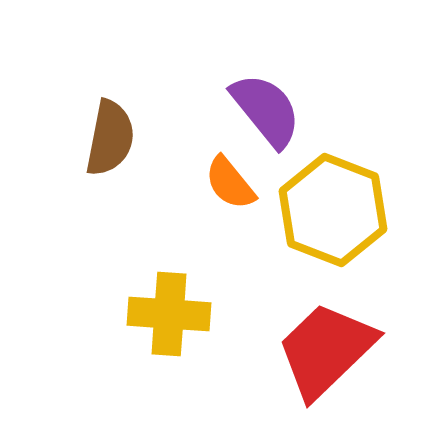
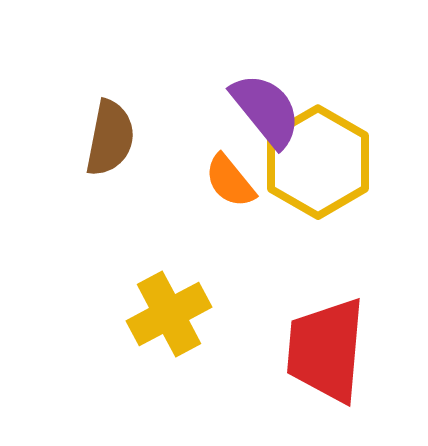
orange semicircle: moved 2 px up
yellow hexagon: moved 15 px left, 48 px up; rotated 9 degrees clockwise
yellow cross: rotated 32 degrees counterclockwise
red trapezoid: rotated 41 degrees counterclockwise
